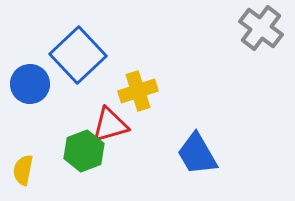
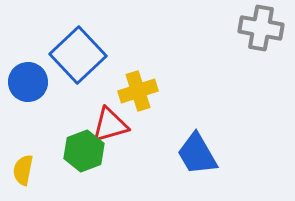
gray cross: rotated 27 degrees counterclockwise
blue circle: moved 2 px left, 2 px up
